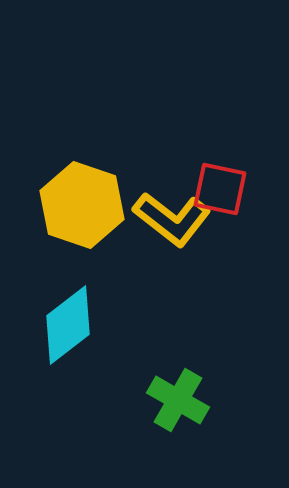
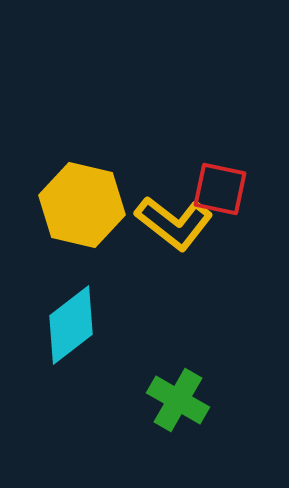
yellow hexagon: rotated 6 degrees counterclockwise
yellow L-shape: moved 2 px right, 4 px down
cyan diamond: moved 3 px right
